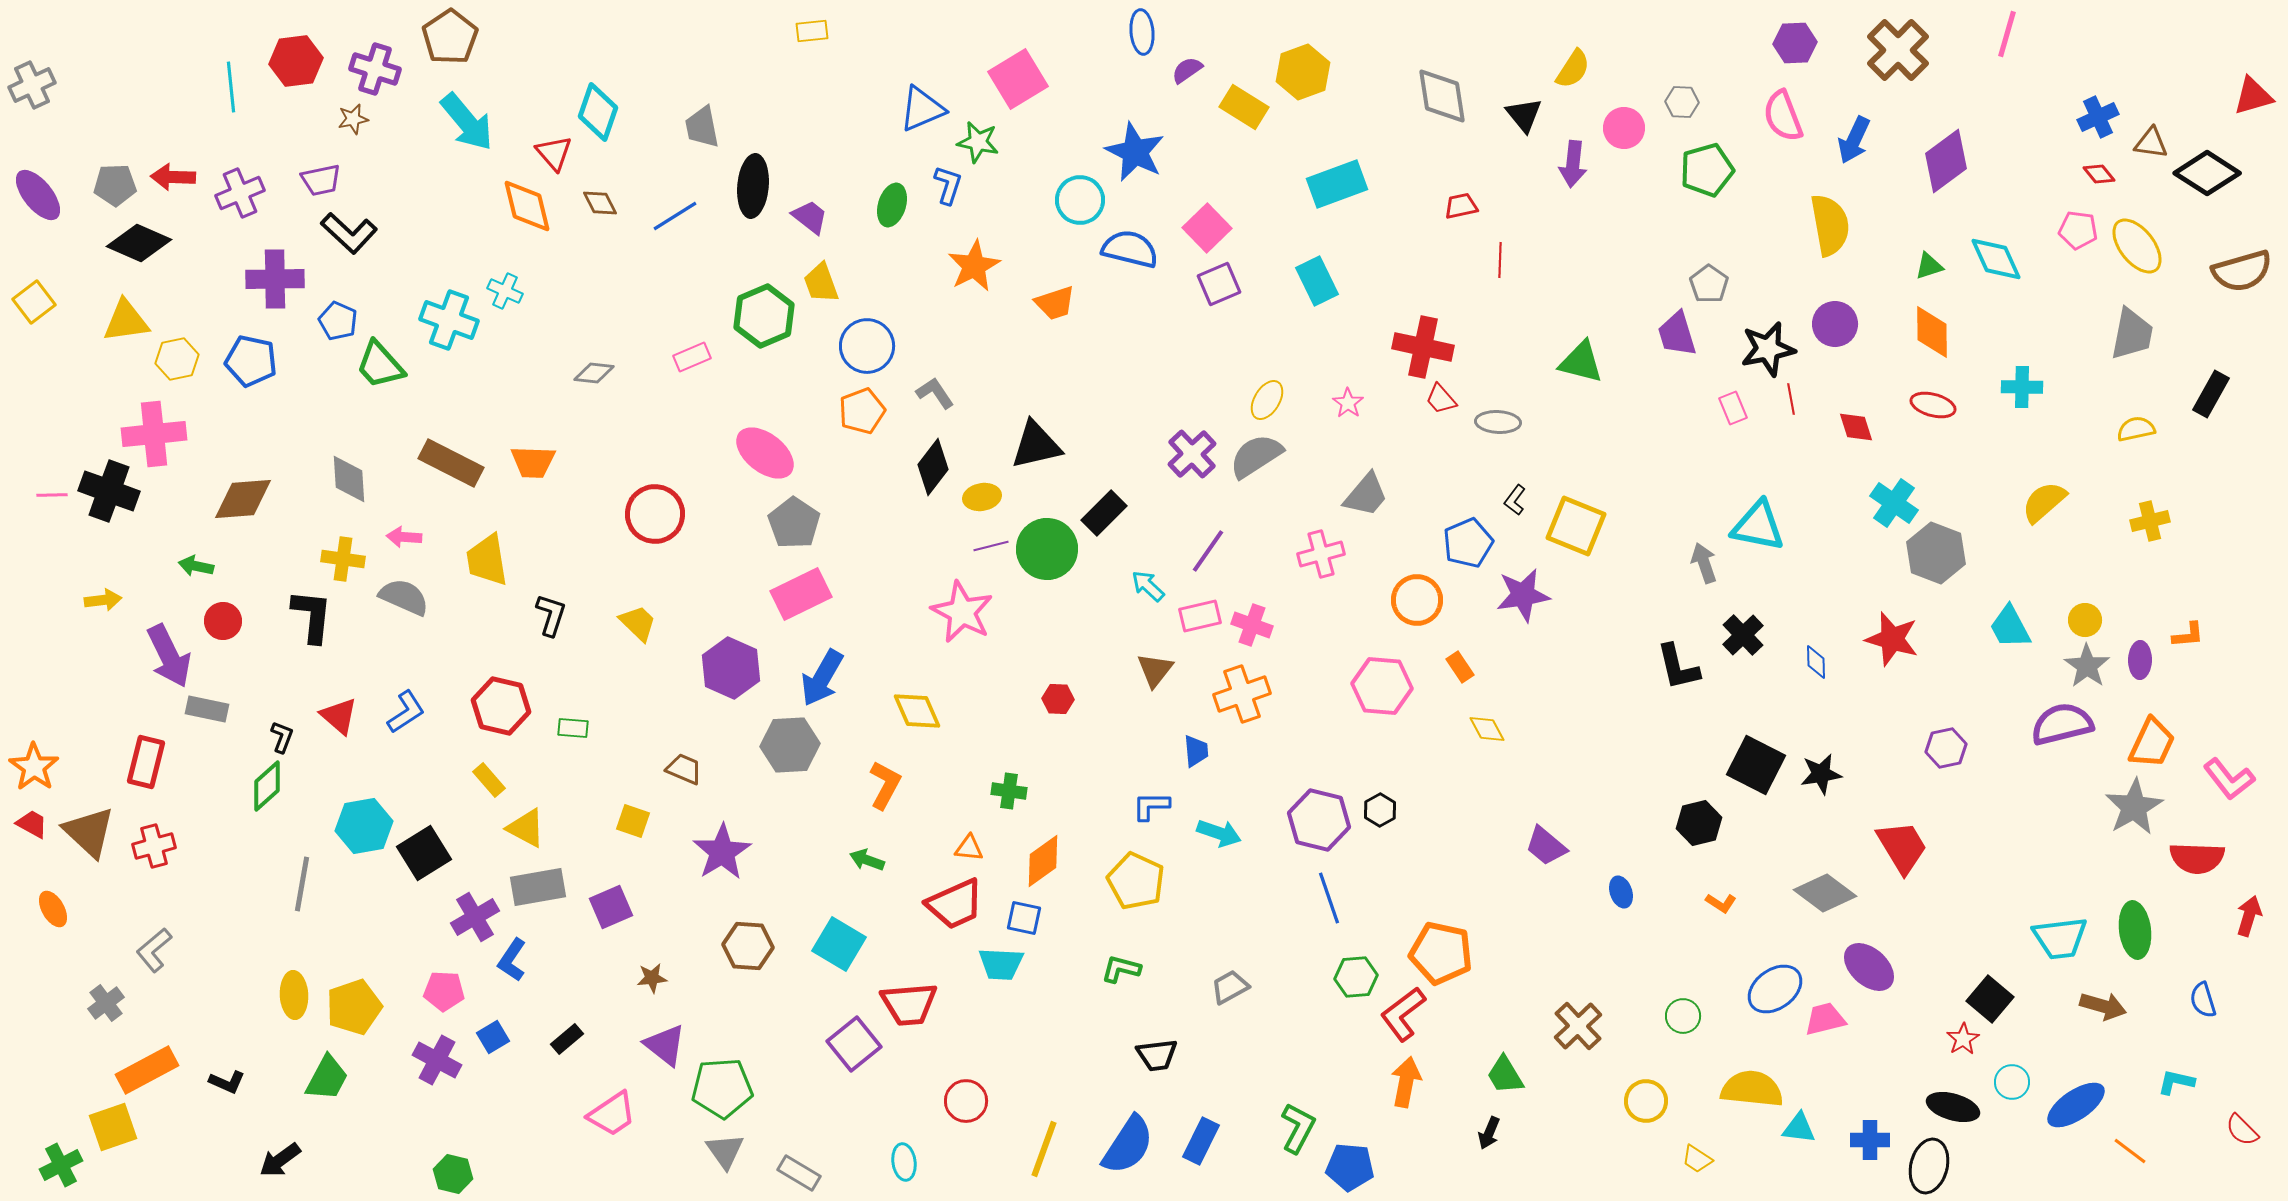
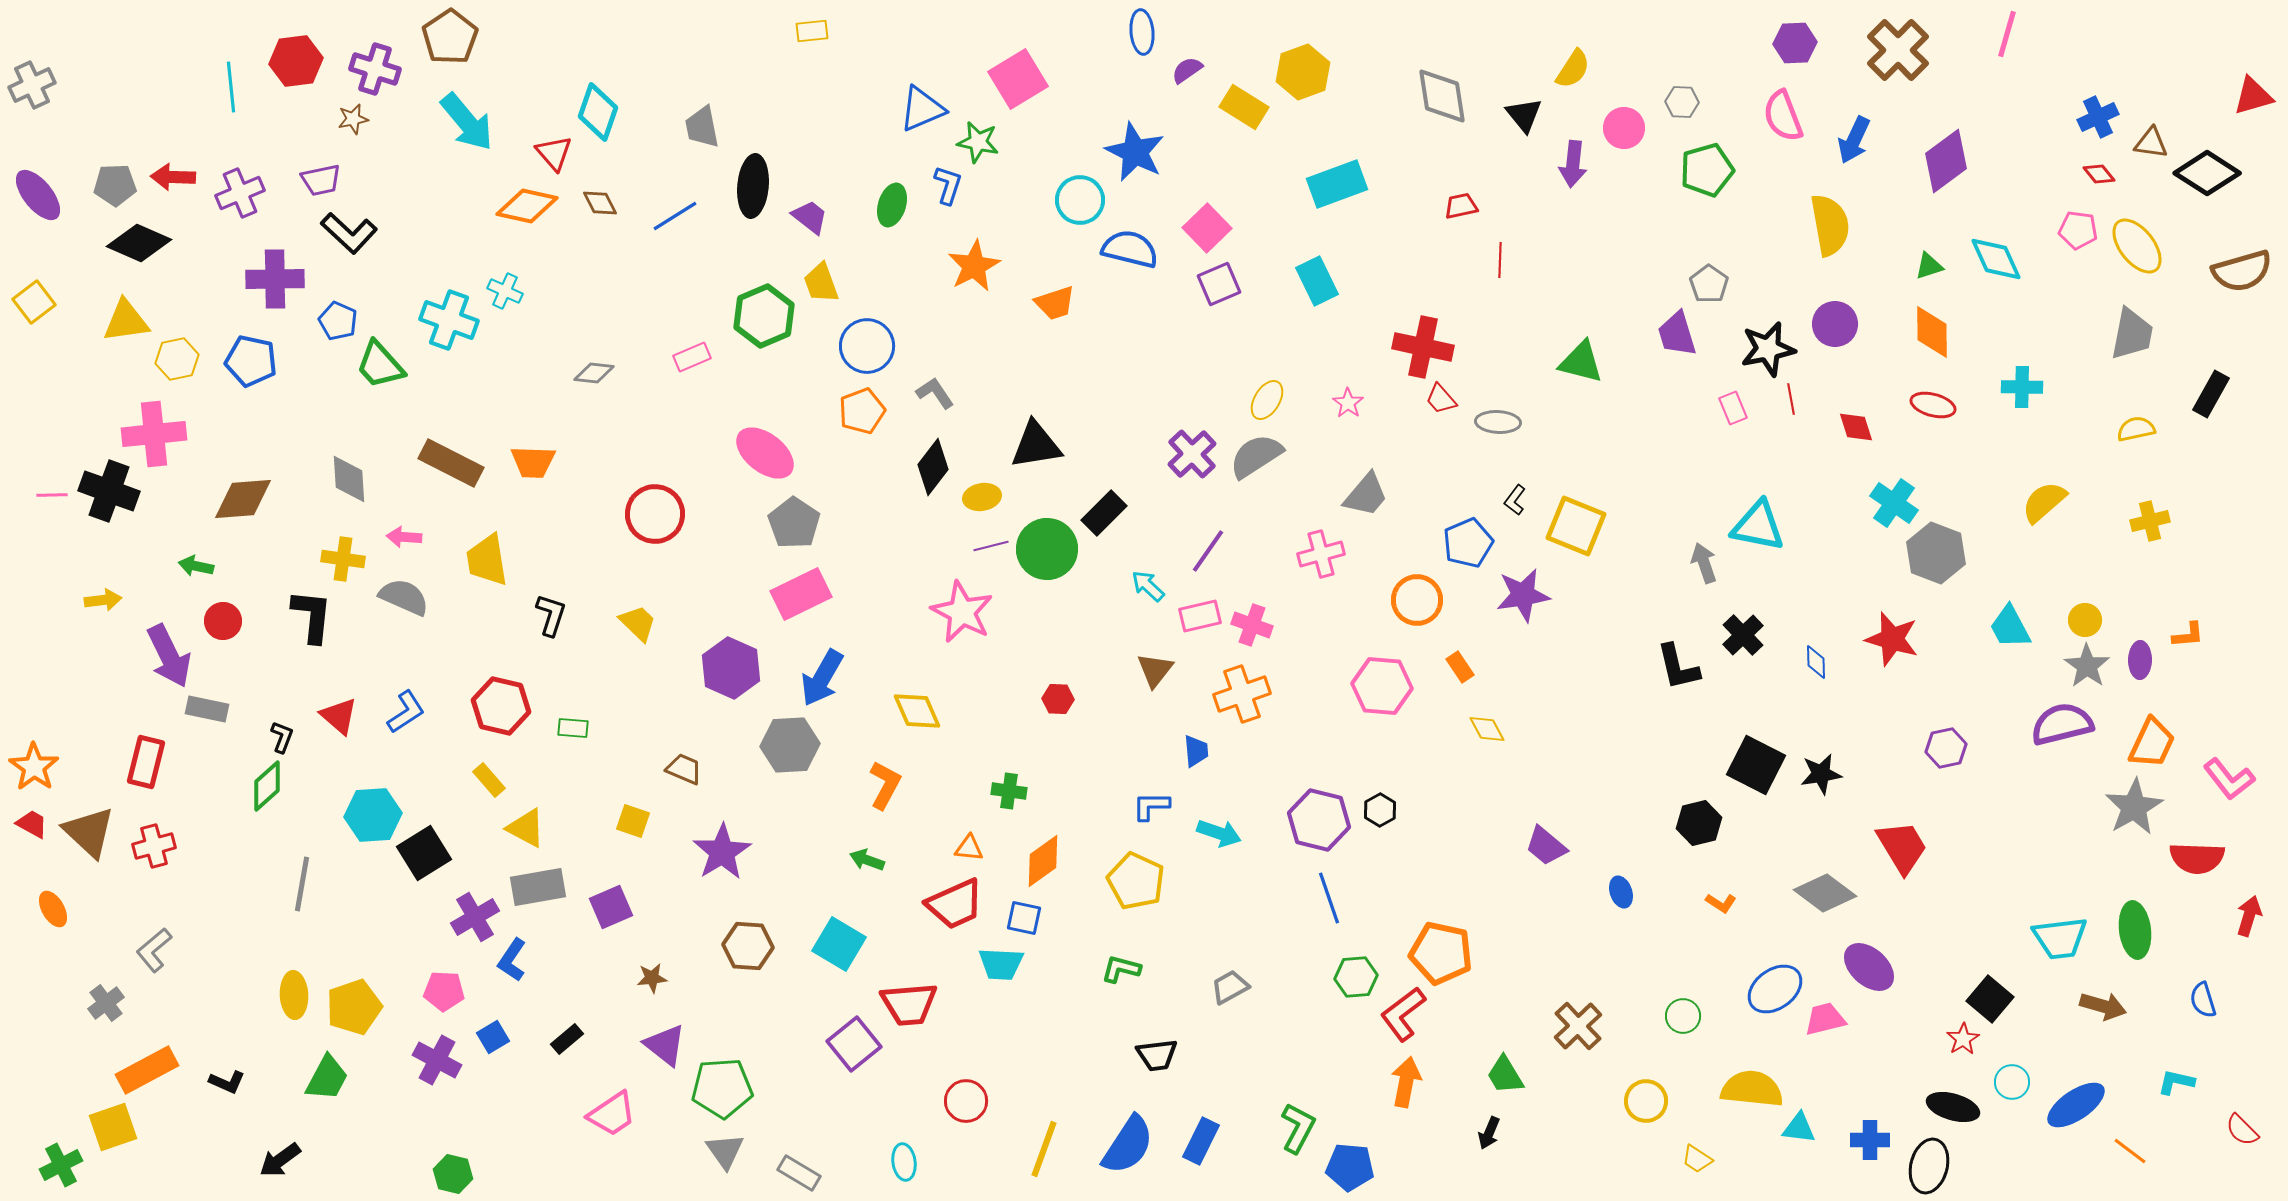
orange diamond at (527, 206): rotated 64 degrees counterclockwise
black triangle at (1036, 445): rotated 4 degrees clockwise
cyan hexagon at (364, 826): moved 9 px right, 11 px up; rotated 6 degrees clockwise
